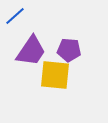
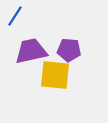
blue line: rotated 15 degrees counterclockwise
purple trapezoid: rotated 136 degrees counterclockwise
